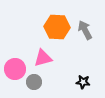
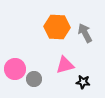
gray arrow: moved 3 px down
pink triangle: moved 22 px right, 7 px down
gray circle: moved 3 px up
